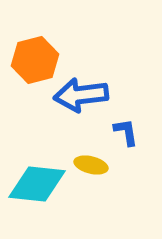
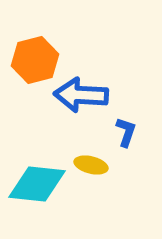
blue arrow: rotated 10 degrees clockwise
blue L-shape: rotated 28 degrees clockwise
